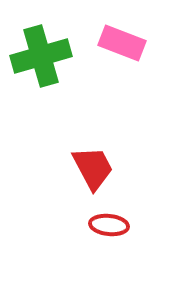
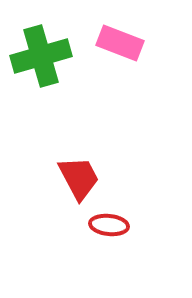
pink rectangle: moved 2 px left
red trapezoid: moved 14 px left, 10 px down
